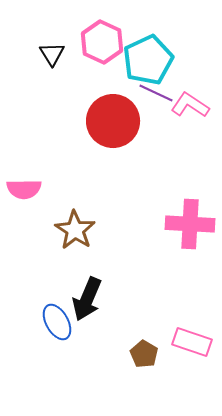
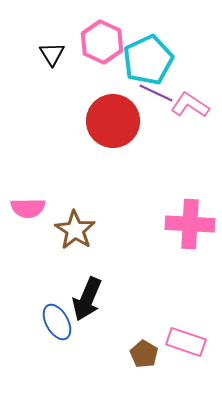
pink semicircle: moved 4 px right, 19 px down
pink rectangle: moved 6 px left
